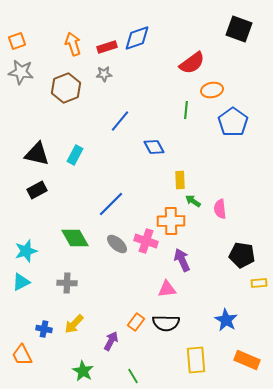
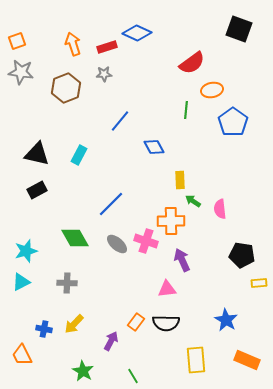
blue diamond at (137, 38): moved 5 px up; rotated 44 degrees clockwise
cyan rectangle at (75, 155): moved 4 px right
